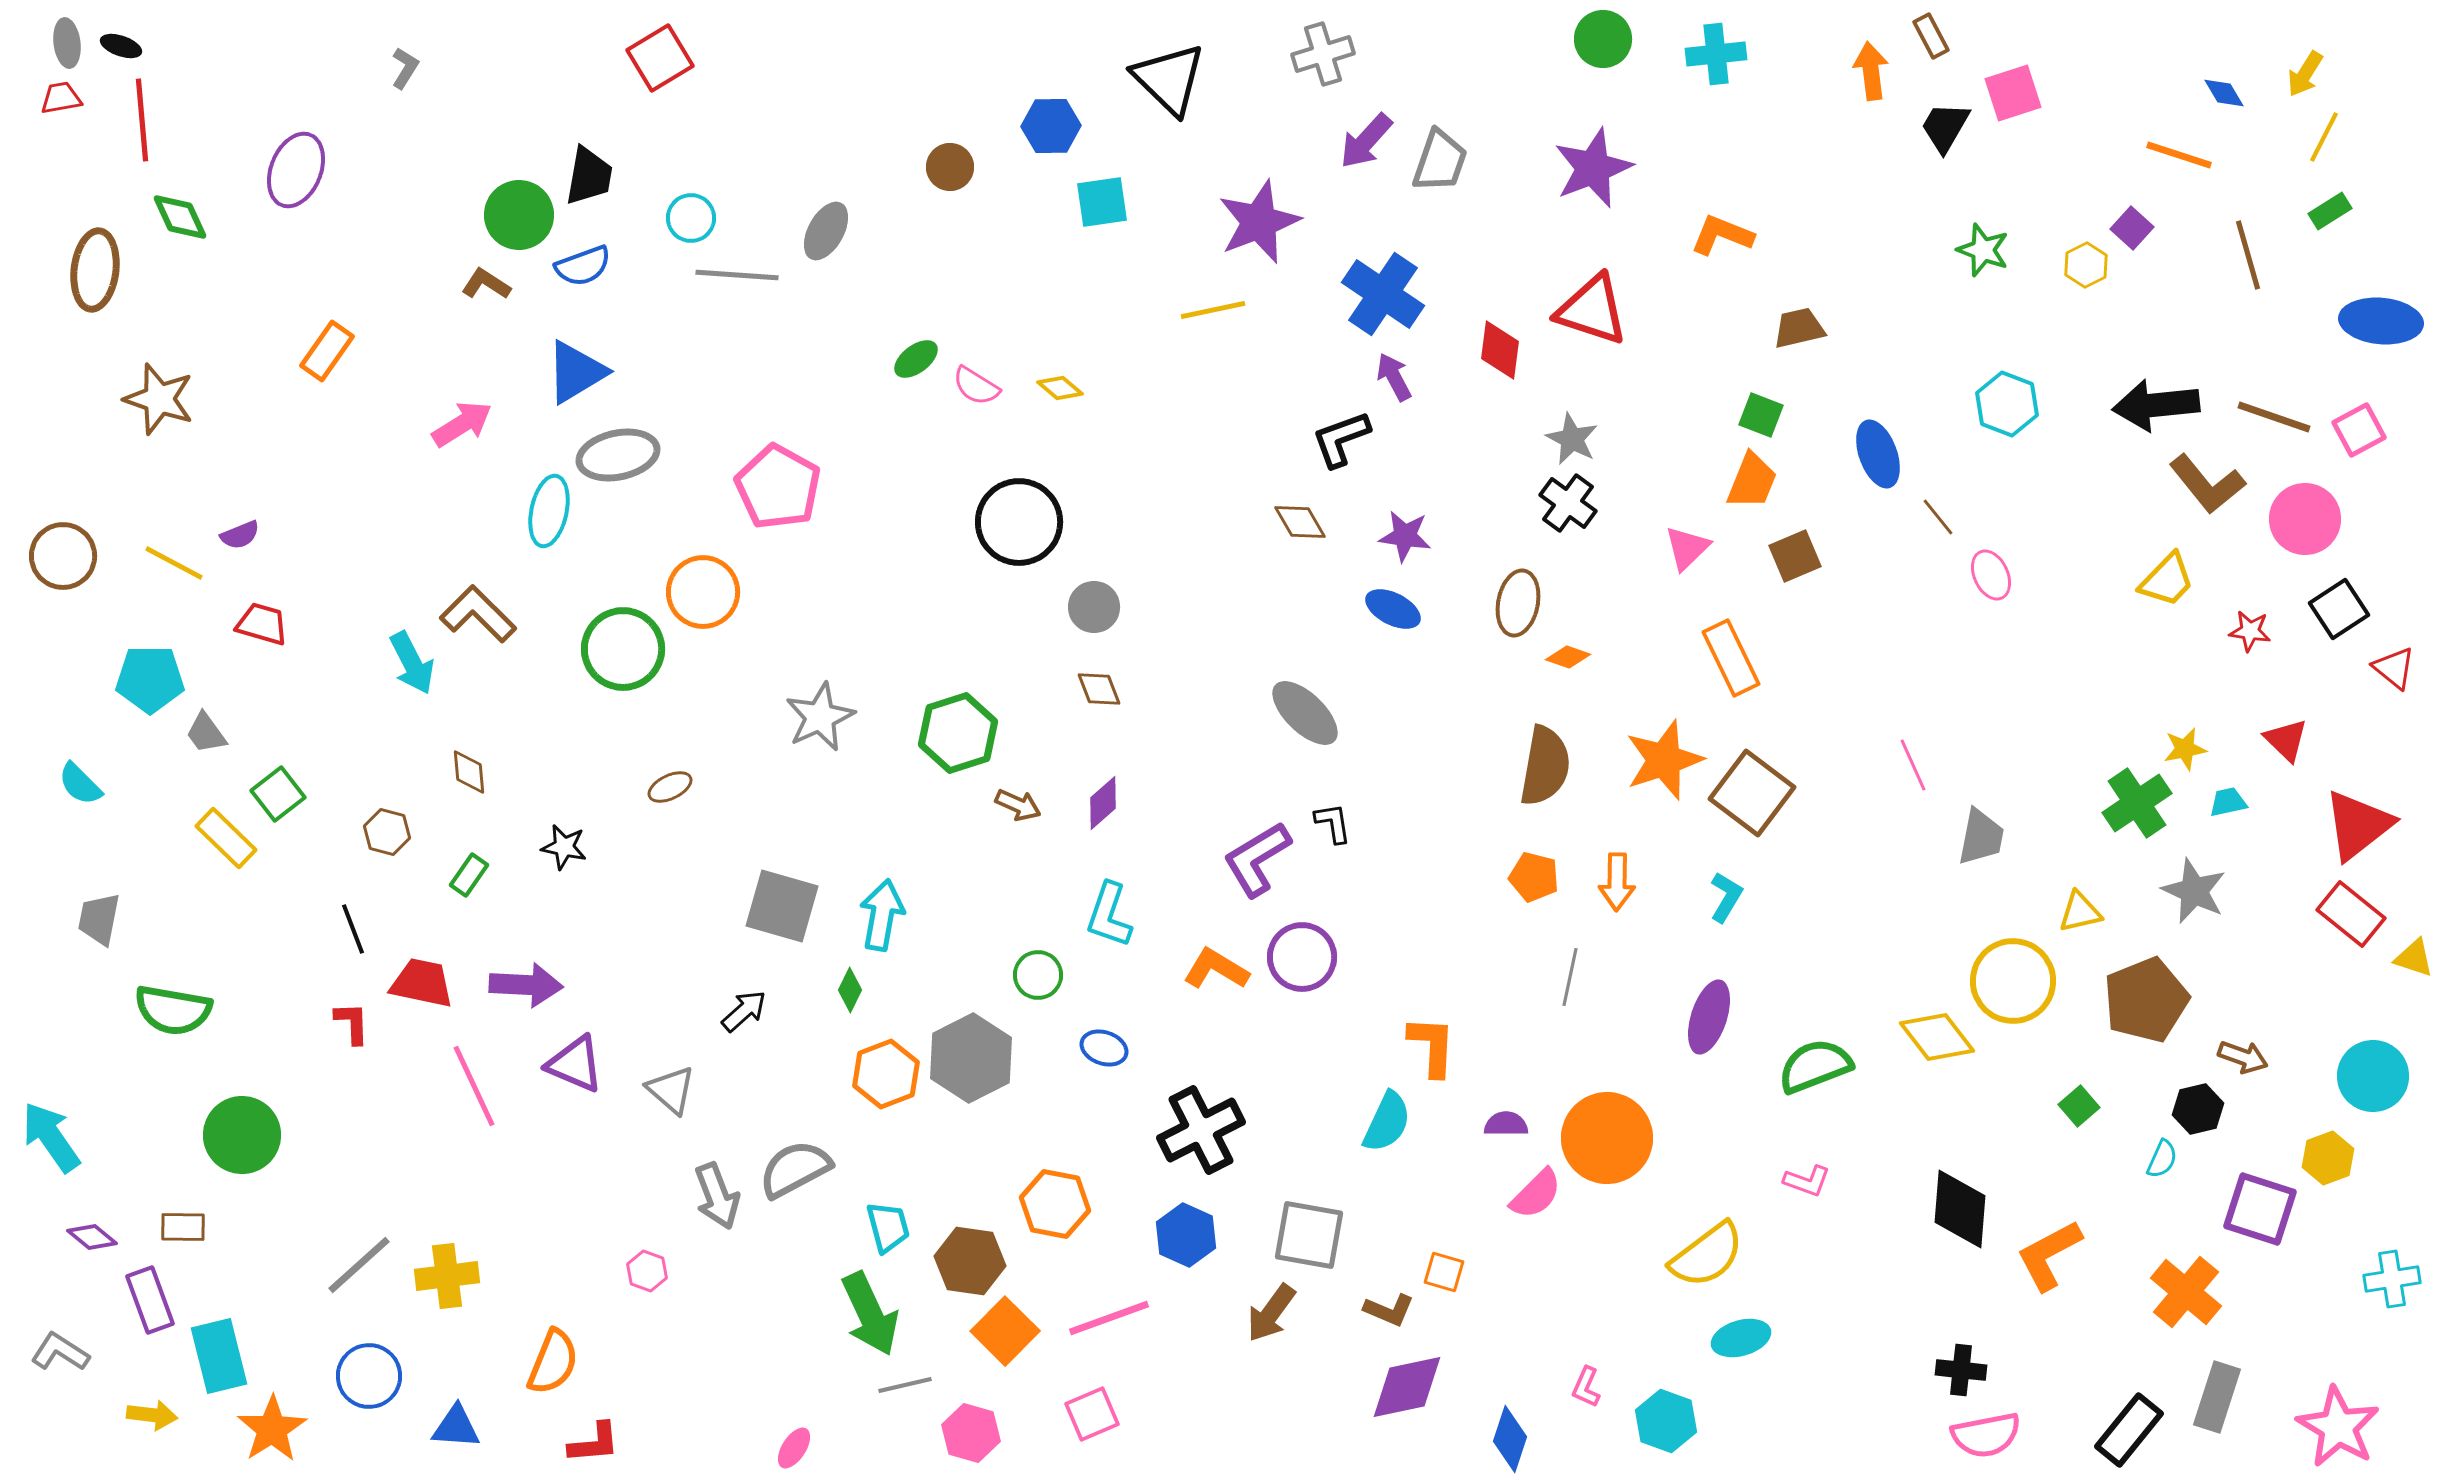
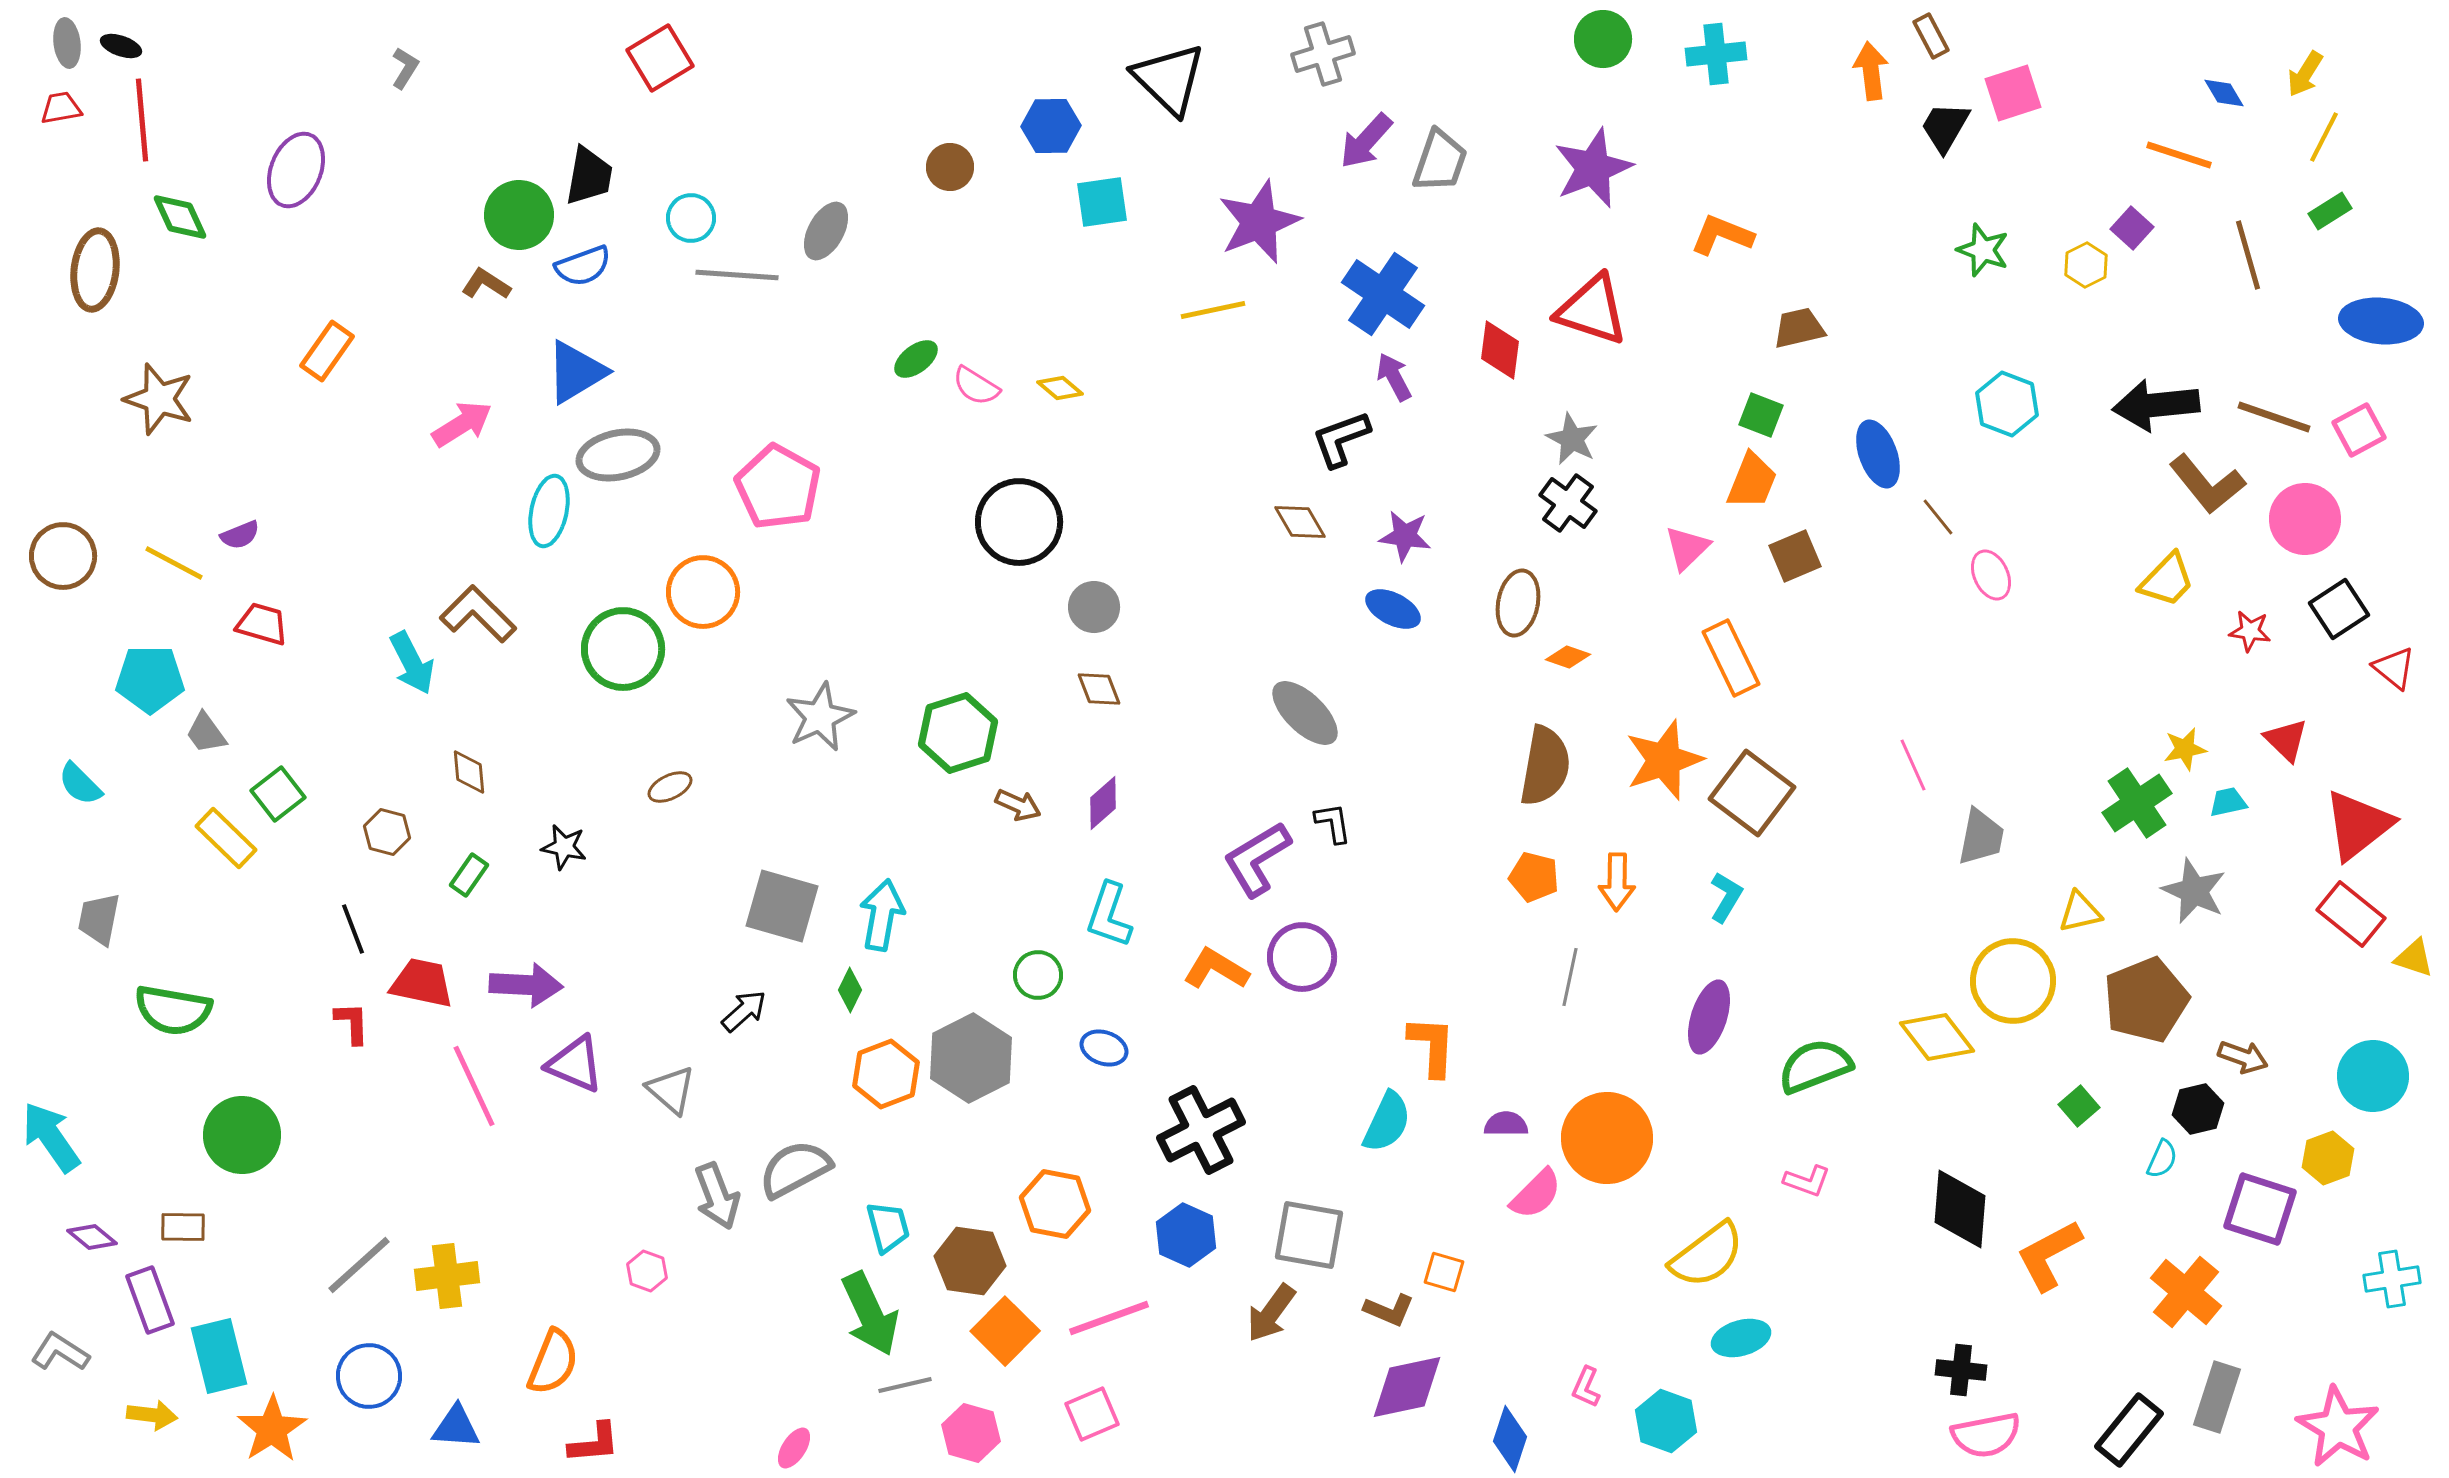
red trapezoid at (61, 98): moved 10 px down
